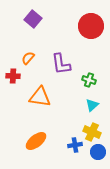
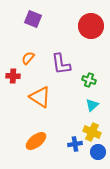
purple square: rotated 18 degrees counterclockwise
orange triangle: rotated 25 degrees clockwise
blue cross: moved 1 px up
